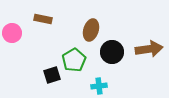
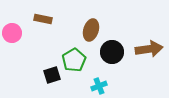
cyan cross: rotated 14 degrees counterclockwise
